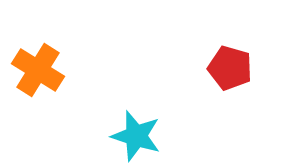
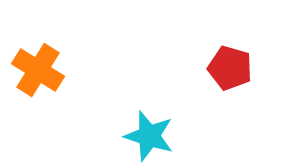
cyan star: moved 13 px right
